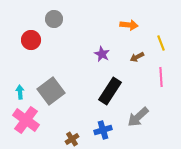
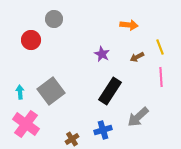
yellow line: moved 1 px left, 4 px down
pink cross: moved 4 px down
